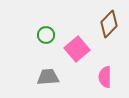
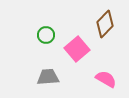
brown diamond: moved 4 px left
pink semicircle: moved 1 px right, 2 px down; rotated 120 degrees clockwise
